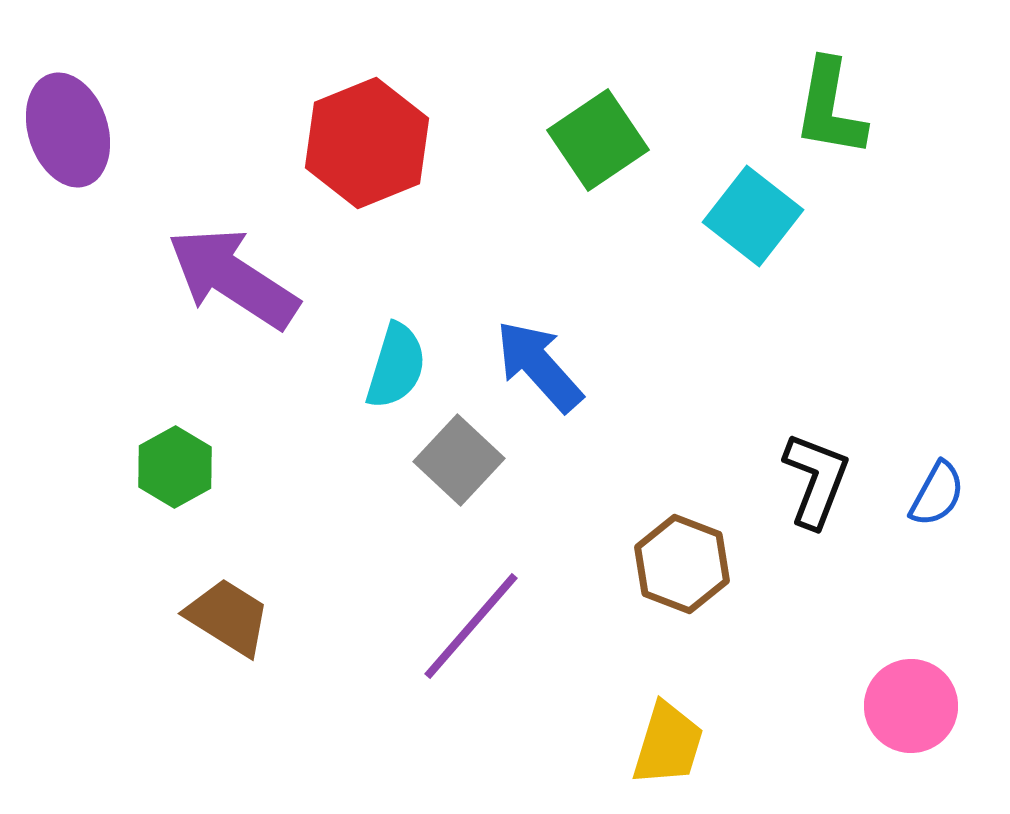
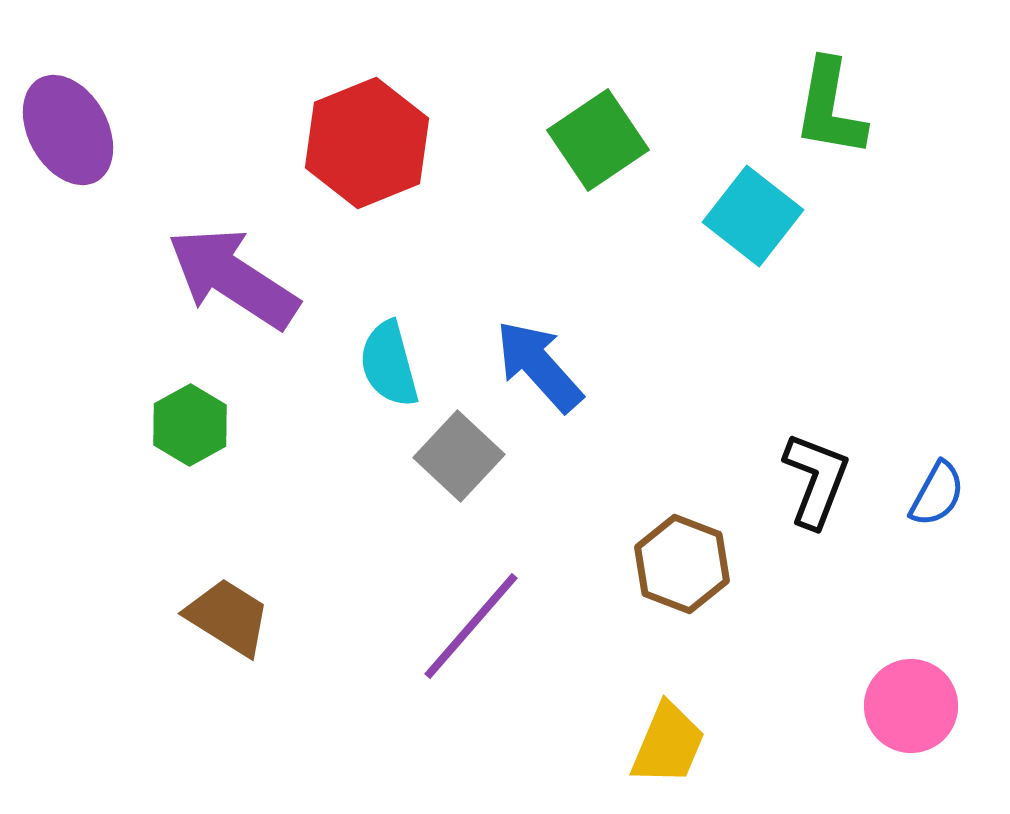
purple ellipse: rotated 11 degrees counterclockwise
cyan semicircle: moved 7 px left, 2 px up; rotated 148 degrees clockwise
gray square: moved 4 px up
green hexagon: moved 15 px right, 42 px up
yellow trapezoid: rotated 6 degrees clockwise
